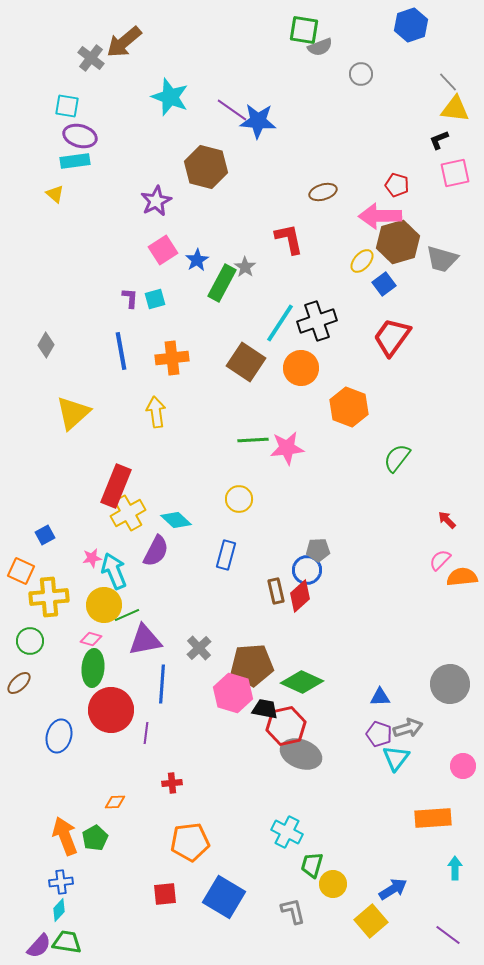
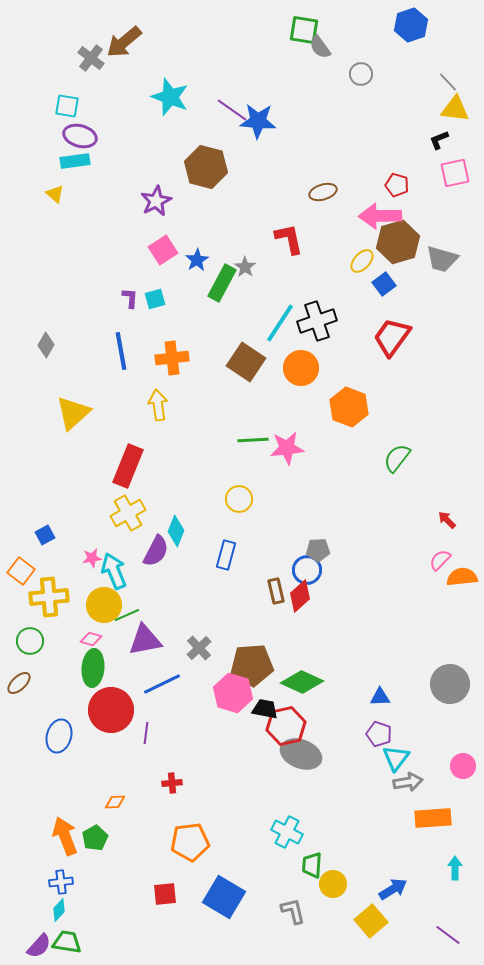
gray semicircle at (320, 47): rotated 75 degrees clockwise
yellow arrow at (156, 412): moved 2 px right, 7 px up
red rectangle at (116, 486): moved 12 px right, 20 px up
cyan diamond at (176, 520): moved 11 px down; rotated 68 degrees clockwise
orange square at (21, 571): rotated 12 degrees clockwise
blue line at (162, 684): rotated 60 degrees clockwise
gray arrow at (408, 728): moved 54 px down; rotated 8 degrees clockwise
green trapezoid at (312, 865): rotated 12 degrees counterclockwise
